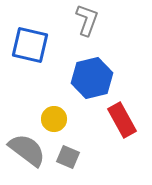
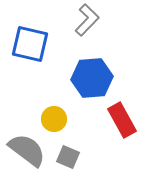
gray L-shape: rotated 24 degrees clockwise
blue square: moved 1 px up
blue hexagon: rotated 9 degrees clockwise
